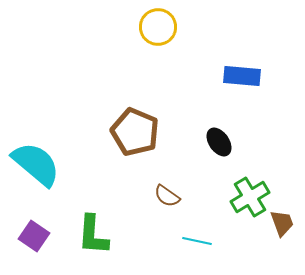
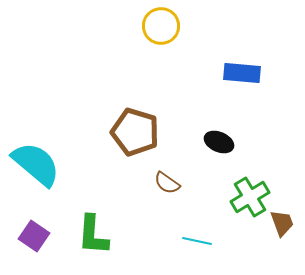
yellow circle: moved 3 px right, 1 px up
blue rectangle: moved 3 px up
brown pentagon: rotated 6 degrees counterclockwise
black ellipse: rotated 32 degrees counterclockwise
brown semicircle: moved 13 px up
